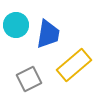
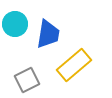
cyan circle: moved 1 px left, 1 px up
gray square: moved 2 px left, 1 px down
